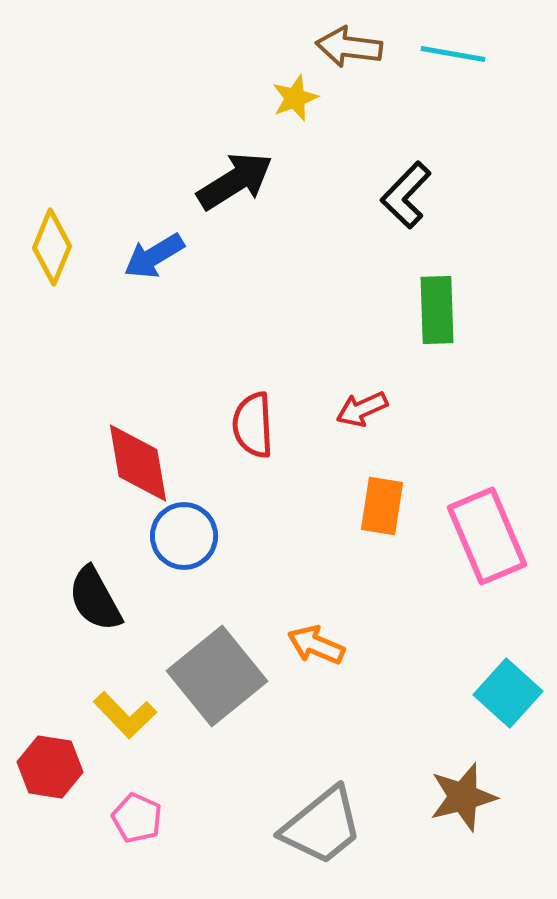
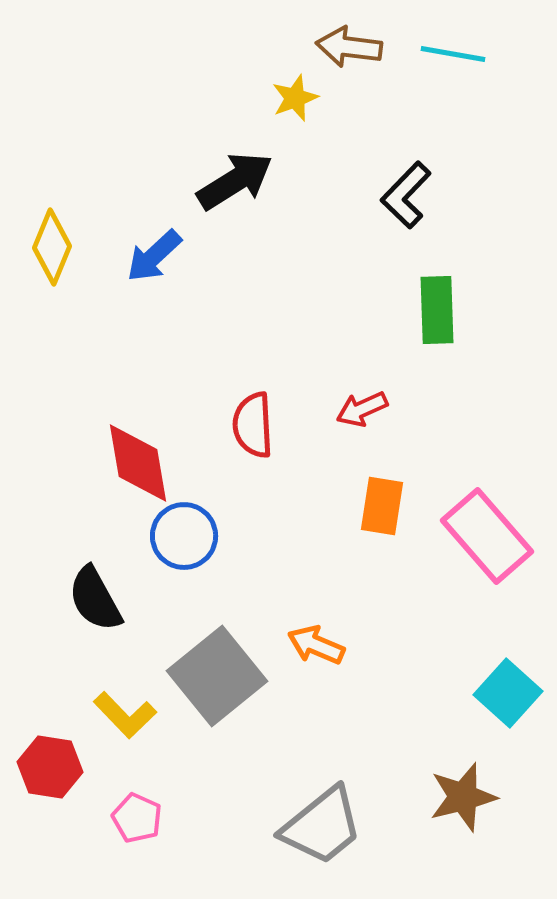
blue arrow: rotated 12 degrees counterclockwise
pink rectangle: rotated 18 degrees counterclockwise
